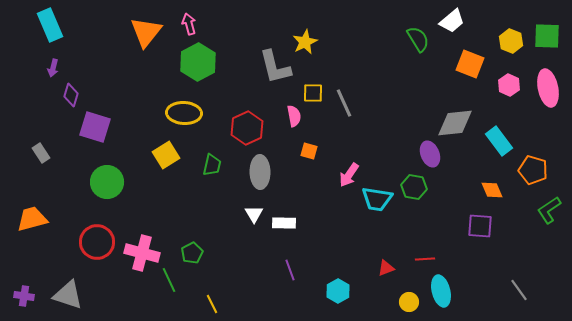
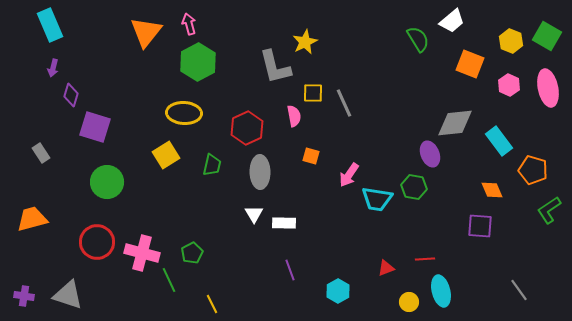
green square at (547, 36): rotated 28 degrees clockwise
orange square at (309, 151): moved 2 px right, 5 px down
